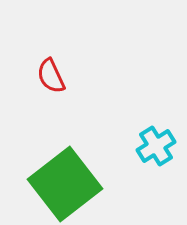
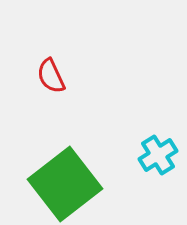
cyan cross: moved 2 px right, 9 px down
